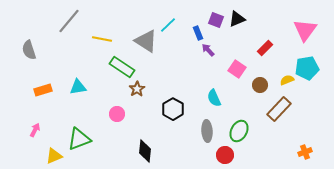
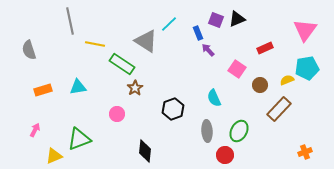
gray line: moved 1 px right; rotated 52 degrees counterclockwise
cyan line: moved 1 px right, 1 px up
yellow line: moved 7 px left, 5 px down
red rectangle: rotated 21 degrees clockwise
green rectangle: moved 3 px up
brown star: moved 2 px left, 1 px up
black hexagon: rotated 10 degrees clockwise
